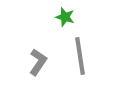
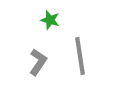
green star: moved 15 px left, 3 px down
